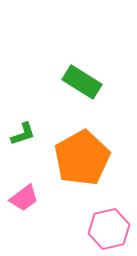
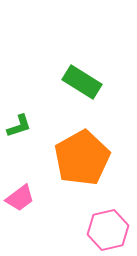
green L-shape: moved 4 px left, 8 px up
pink trapezoid: moved 4 px left
pink hexagon: moved 1 px left, 1 px down
